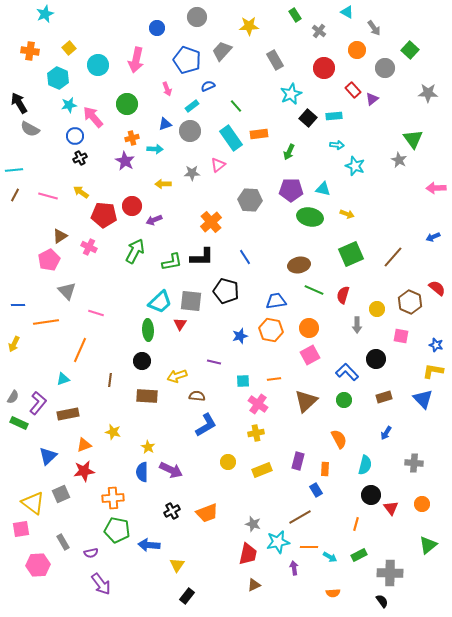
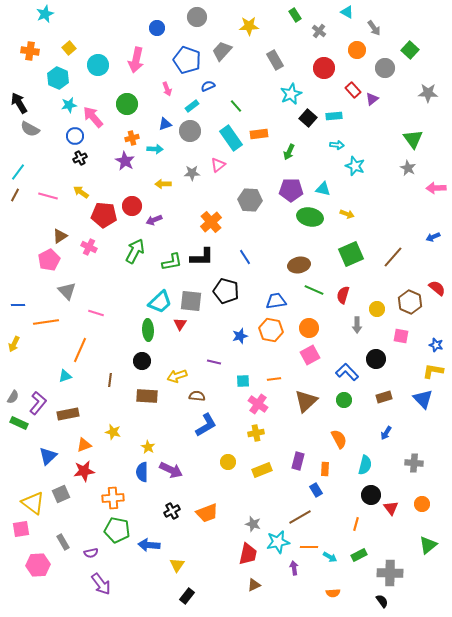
gray star at (399, 160): moved 9 px right, 8 px down
cyan line at (14, 170): moved 4 px right, 2 px down; rotated 48 degrees counterclockwise
cyan triangle at (63, 379): moved 2 px right, 3 px up
